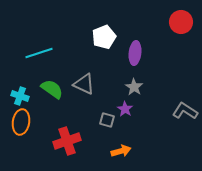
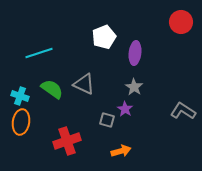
gray L-shape: moved 2 px left
